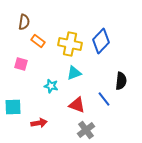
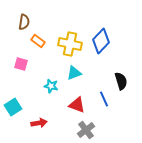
black semicircle: rotated 24 degrees counterclockwise
blue line: rotated 14 degrees clockwise
cyan square: rotated 30 degrees counterclockwise
